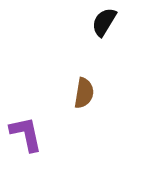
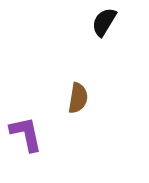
brown semicircle: moved 6 px left, 5 px down
